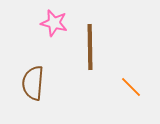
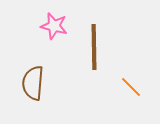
pink star: moved 3 px down
brown line: moved 4 px right
